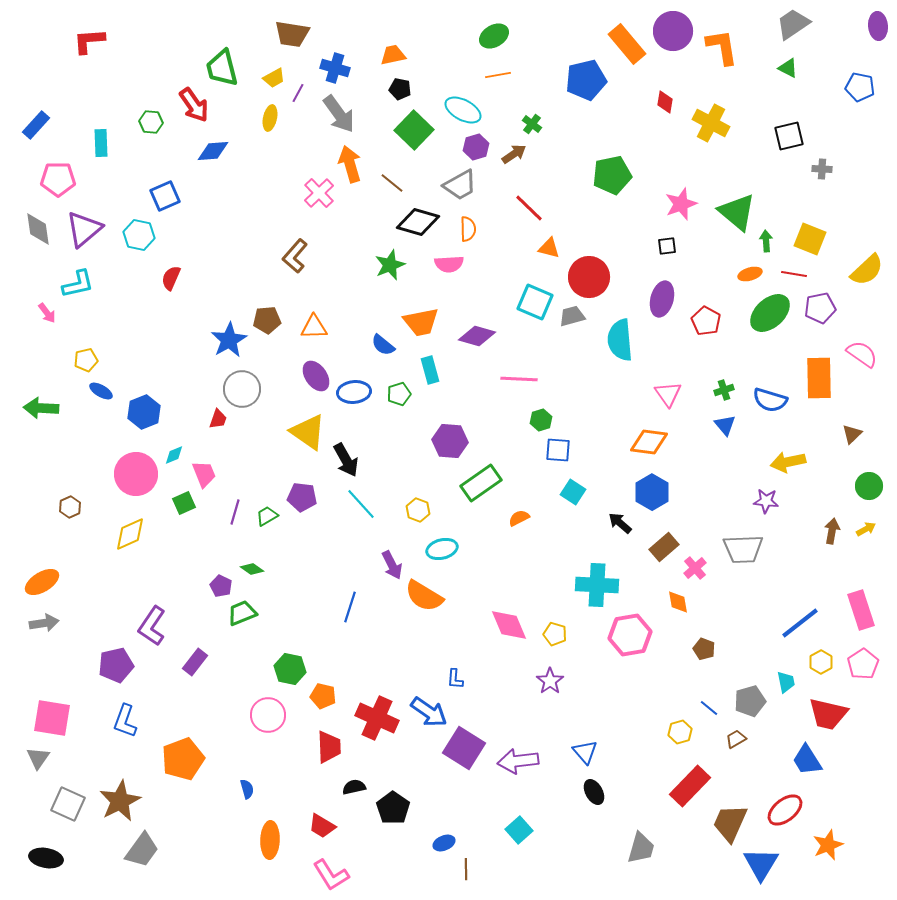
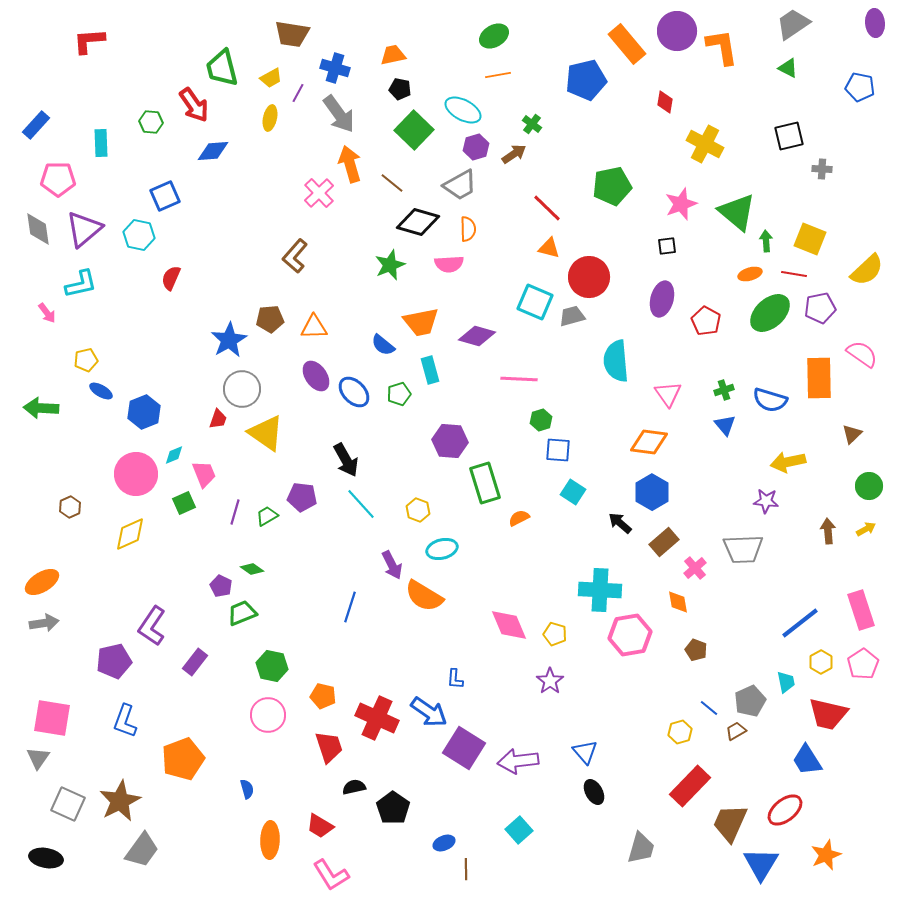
purple ellipse at (878, 26): moved 3 px left, 3 px up
purple circle at (673, 31): moved 4 px right
yellow trapezoid at (274, 78): moved 3 px left
yellow cross at (711, 123): moved 6 px left, 21 px down
green pentagon at (612, 175): moved 11 px down
red line at (529, 208): moved 18 px right
cyan L-shape at (78, 284): moved 3 px right
brown pentagon at (267, 320): moved 3 px right, 1 px up
cyan semicircle at (620, 340): moved 4 px left, 21 px down
blue ellipse at (354, 392): rotated 52 degrees clockwise
yellow triangle at (308, 432): moved 42 px left, 1 px down
green rectangle at (481, 483): moved 4 px right; rotated 72 degrees counterclockwise
brown arrow at (832, 531): moved 4 px left; rotated 15 degrees counterclockwise
brown rectangle at (664, 547): moved 5 px up
cyan cross at (597, 585): moved 3 px right, 5 px down
brown pentagon at (704, 649): moved 8 px left, 1 px down
purple pentagon at (116, 665): moved 2 px left, 4 px up
green hexagon at (290, 669): moved 18 px left, 3 px up
gray pentagon at (750, 701): rotated 8 degrees counterclockwise
brown trapezoid at (736, 739): moved 8 px up
red trapezoid at (329, 747): rotated 16 degrees counterclockwise
red trapezoid at (322, 826): moved 2 px left
orange star at (828, 845): moved 2 px left, 10 px down
